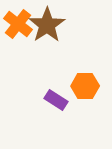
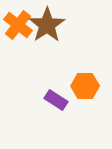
orange cross: moved 1 px down
